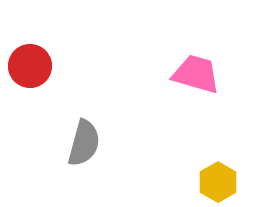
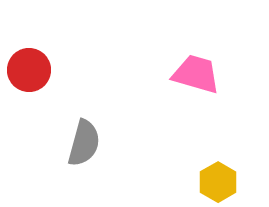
red circle: moved 1 px left, 4 px down
